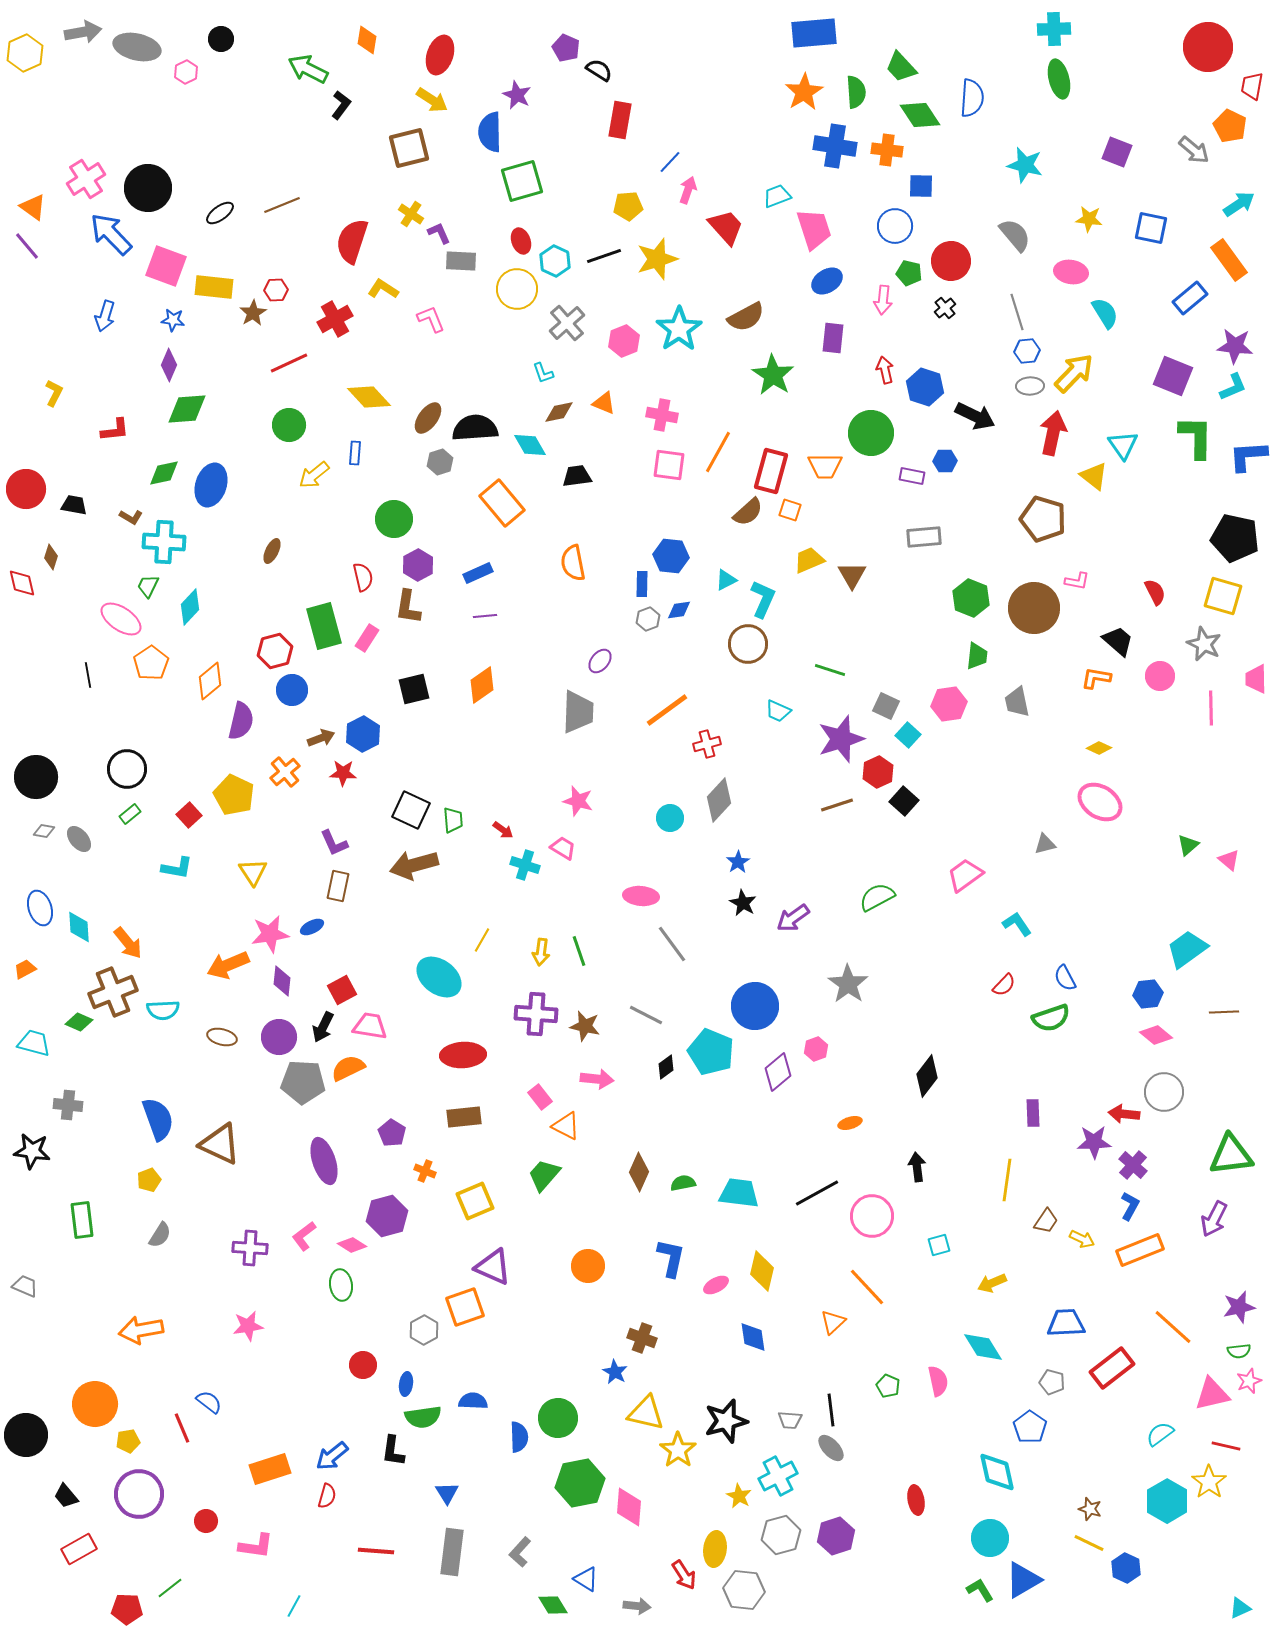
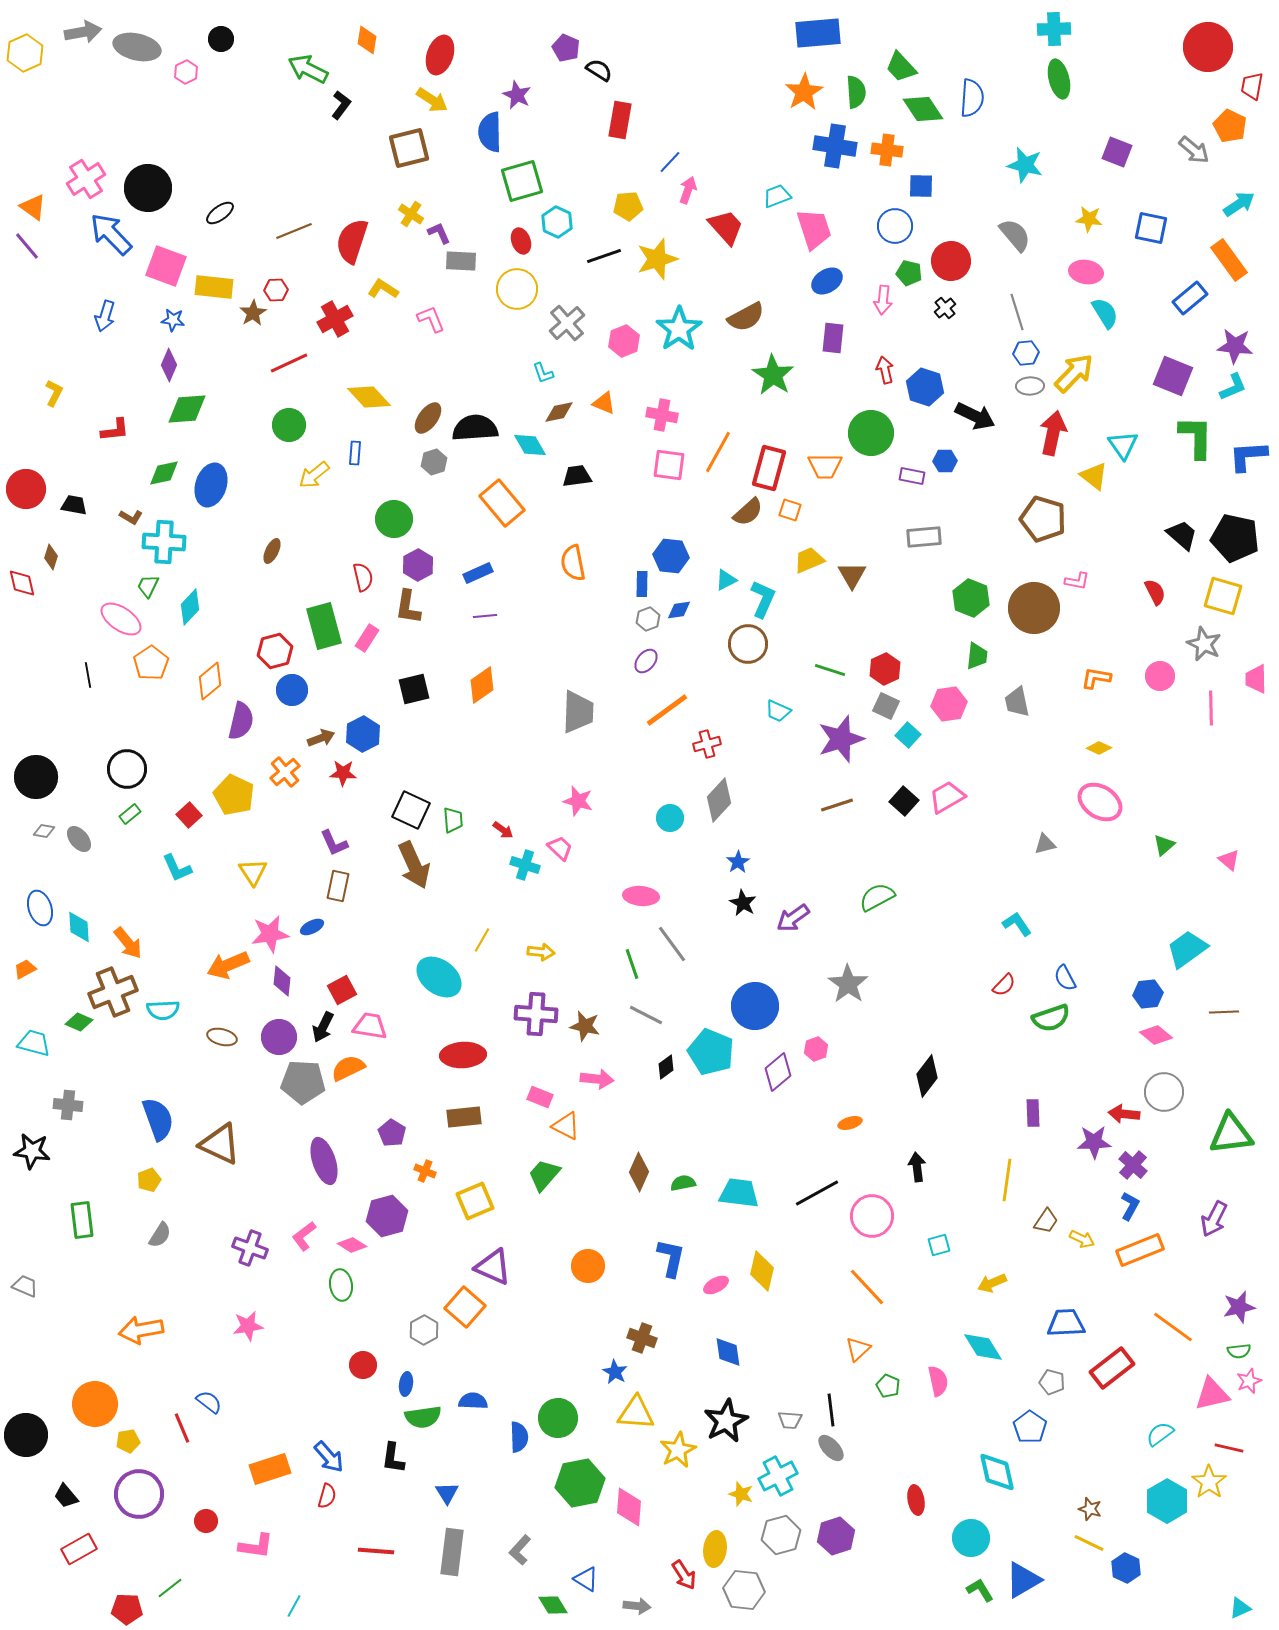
blue rectangle at (814, 33): moved 4 px right
green diamond at (920, 115): moved 3 px right, 6 px up
brown line at (282, 205): moved 12 px right, 26 px down
cyan hexagon at (555, 261): moved 2 px right, 39 px up
pink ellipse at (1071, 272): moved 15 px right
blue hexagon at (1027, 351): moved 1 px left, 2 px down
gray hexagon at (440, 462): moved 6 px left
red rectangle at (771, 471): moved 2 px left, 3 px up
black trapezoid at (1118, 641): moved 64 px right, 106 px up
purple ellipse at (600, 661): moved 46 px right
red hexagon at (878, 772): moved 7 px right, 103 px up
green triangle at (1188, 845): moved 24 px left
pink trapezoid at (563, 848): moved 3 px left; rotated 12 degrees clockwise
brown arrow at (414, 865): rotated 99 degrees counterclockwise
cyan L-shape at (177, 868): rotated 56 degrees clockwise
pink trapezoid at (965, 875): moved 18 px left, 78 px up; rotated 6 degrees clockwise
green line at (579, 951): moved 53 px right, 13 px down
yellow arrow at (541, 952): rotated 92 degrees counterclockwise
pink rectangle at (540, 1097): rotated 30 degrees counterclockwise
green triangle at (1231, 1155): moved 21 px up
purple cross at (250, 1248): rotated 16 degrees clockwise
orange square at (465, 1307): rotated 30 degrees counterclockwise
orange triangle at (833, 1322): moved 25 px right, 27 px down
orange line at (1173, 1327): rotated 6 degrees counterclockwise
blue diamond at (753, 1337): moved 25 px left, 15 px down
yellow triangle at (646, 1413): moved 10 px left; rotated 9 degrees counterclockwise
black star at (726, 1421): rotated 12 degrees counterclockwise
red line at (1226, 1446): moved 3 px right, 2 px down
yellow star at (678, 1450): rotated 9 degrees clockwise
black L-shape at (393, 1451): moved 7 px down
blue arrow at (332, 1456): moved 3 px left, 1 px down; rotated 92 degrees counterclockwise
yellow star at (739, 1496): moved 2 px right, 2 px up; rotated 10 degrees counterclockwise
cyan circle at (990, 1538): moved 19 px left
gray L-shape at (520, 1552): moved 2 px up
